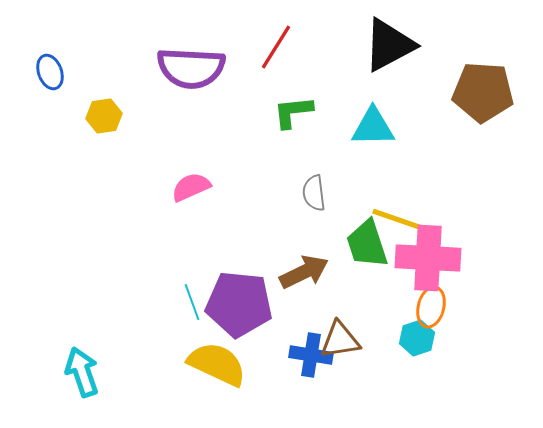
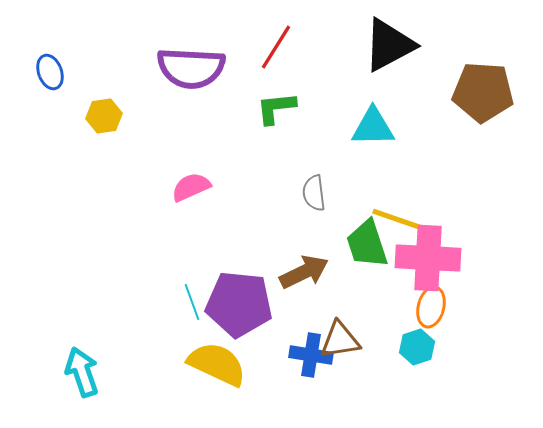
green L-shape: moved 17 px left, 4 px up
cyan hexagon: moved 9 px down
